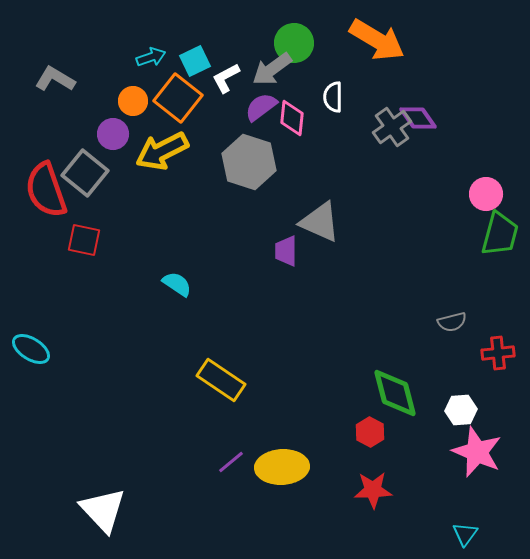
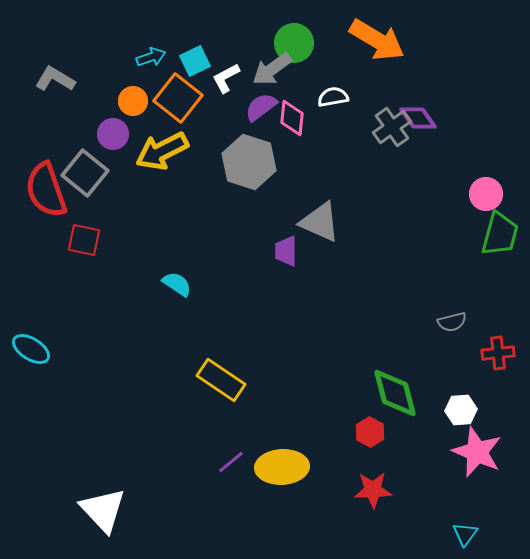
white semicircle: rotated 80 degrees clockwise
